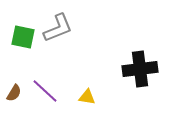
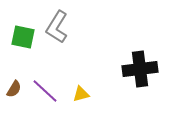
gray L-shape: moved 1 px left, 1 px up; rotated 144 degrees clockwise
brown semicircle: moved 4 px up
yellow triangle: moved 6 px left, 3 px up; rotated 24 degrees counterclockwise
